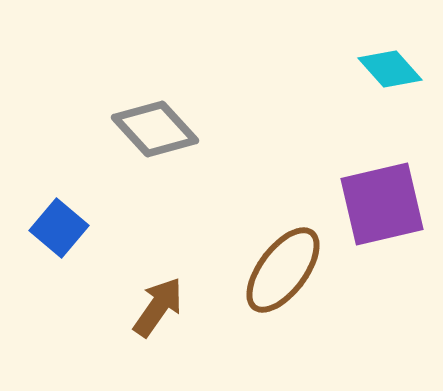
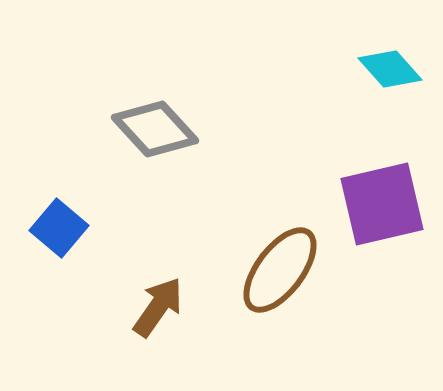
brown ellipse: moved 3 px left
